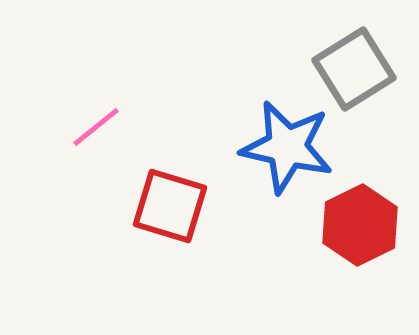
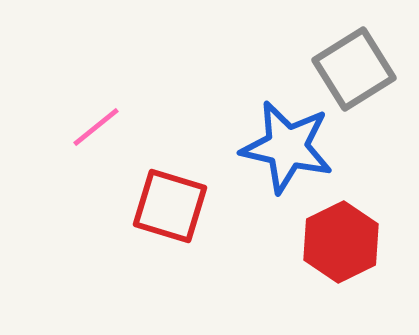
red hexagon: moved 19 px left, 17 px down
